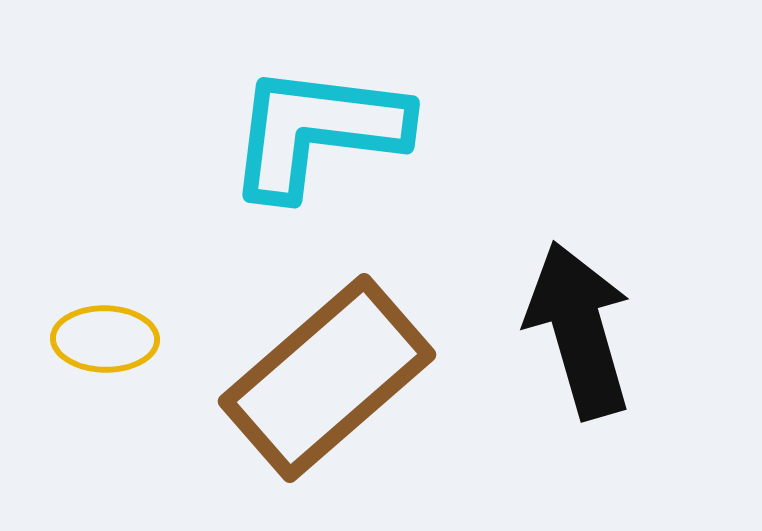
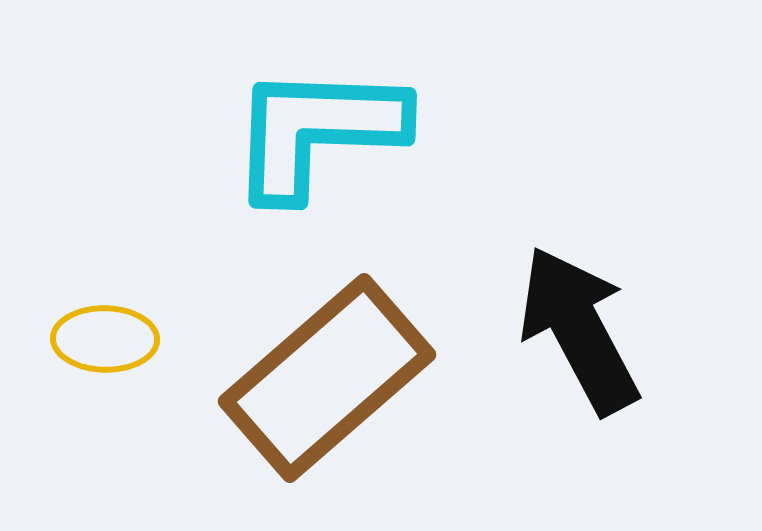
cyan L-shape: rotated 5 degrees counterclockwise
black arrow: rotated 12 degrees counterclockwise
